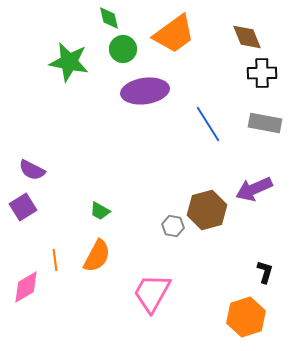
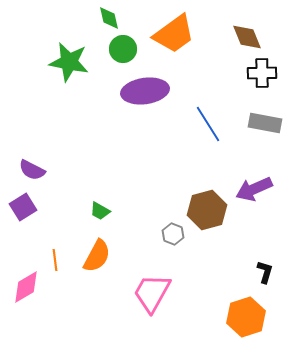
gray hexagon: moved 8 px down; rotated 10 degrees clockwise
